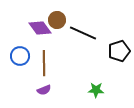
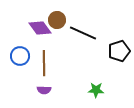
purple semicircle: rotated 24 degrees clockwise
